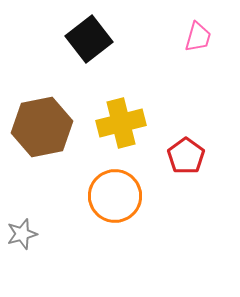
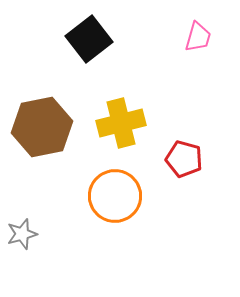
red pentagon: moved 2 px left, 3 px down; rotated 21 degrees counterclockwise
